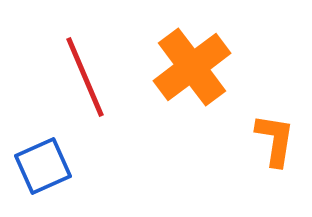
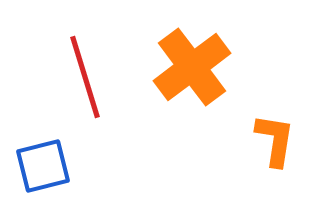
red line: rotated 6 degrees clockwise
blue square: rotated 10 degrees clockwise
